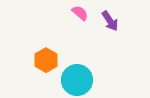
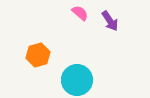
orange hexagon: moved 8 px left, 5 px up; rotated 15 degrees clockwise
